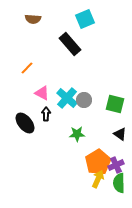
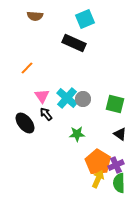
brown semicircle: moved 2 px right, 3 px up
black rectangle: moved 4 px right, 1 px up; rotated 25 degrees counterclockwise
pink triangle: moved 3 px down; rotated 28 degrees clockwise
gray circle: moved 1 px left, 1 px up
black arrow: rotated 40 degrees counterclockwise
orange pentagon: rotated 10 degrees counterclockwise
